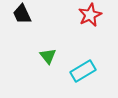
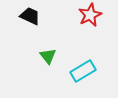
black trapezoid: moved 8 px right, 2 px down; rotated 140 degrees clockwise
